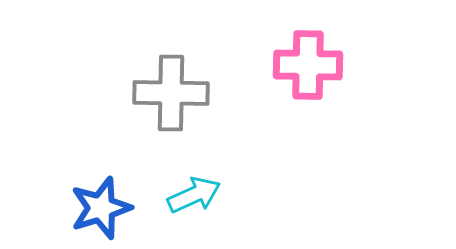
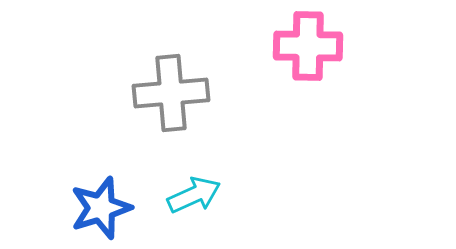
pink cross: moved 19 px up
gray cross: rotated 6 degrees counterclockwise
